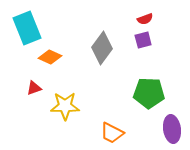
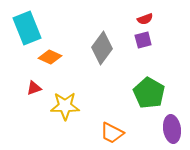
green pentagon: rotated 28 degrees clockwise
